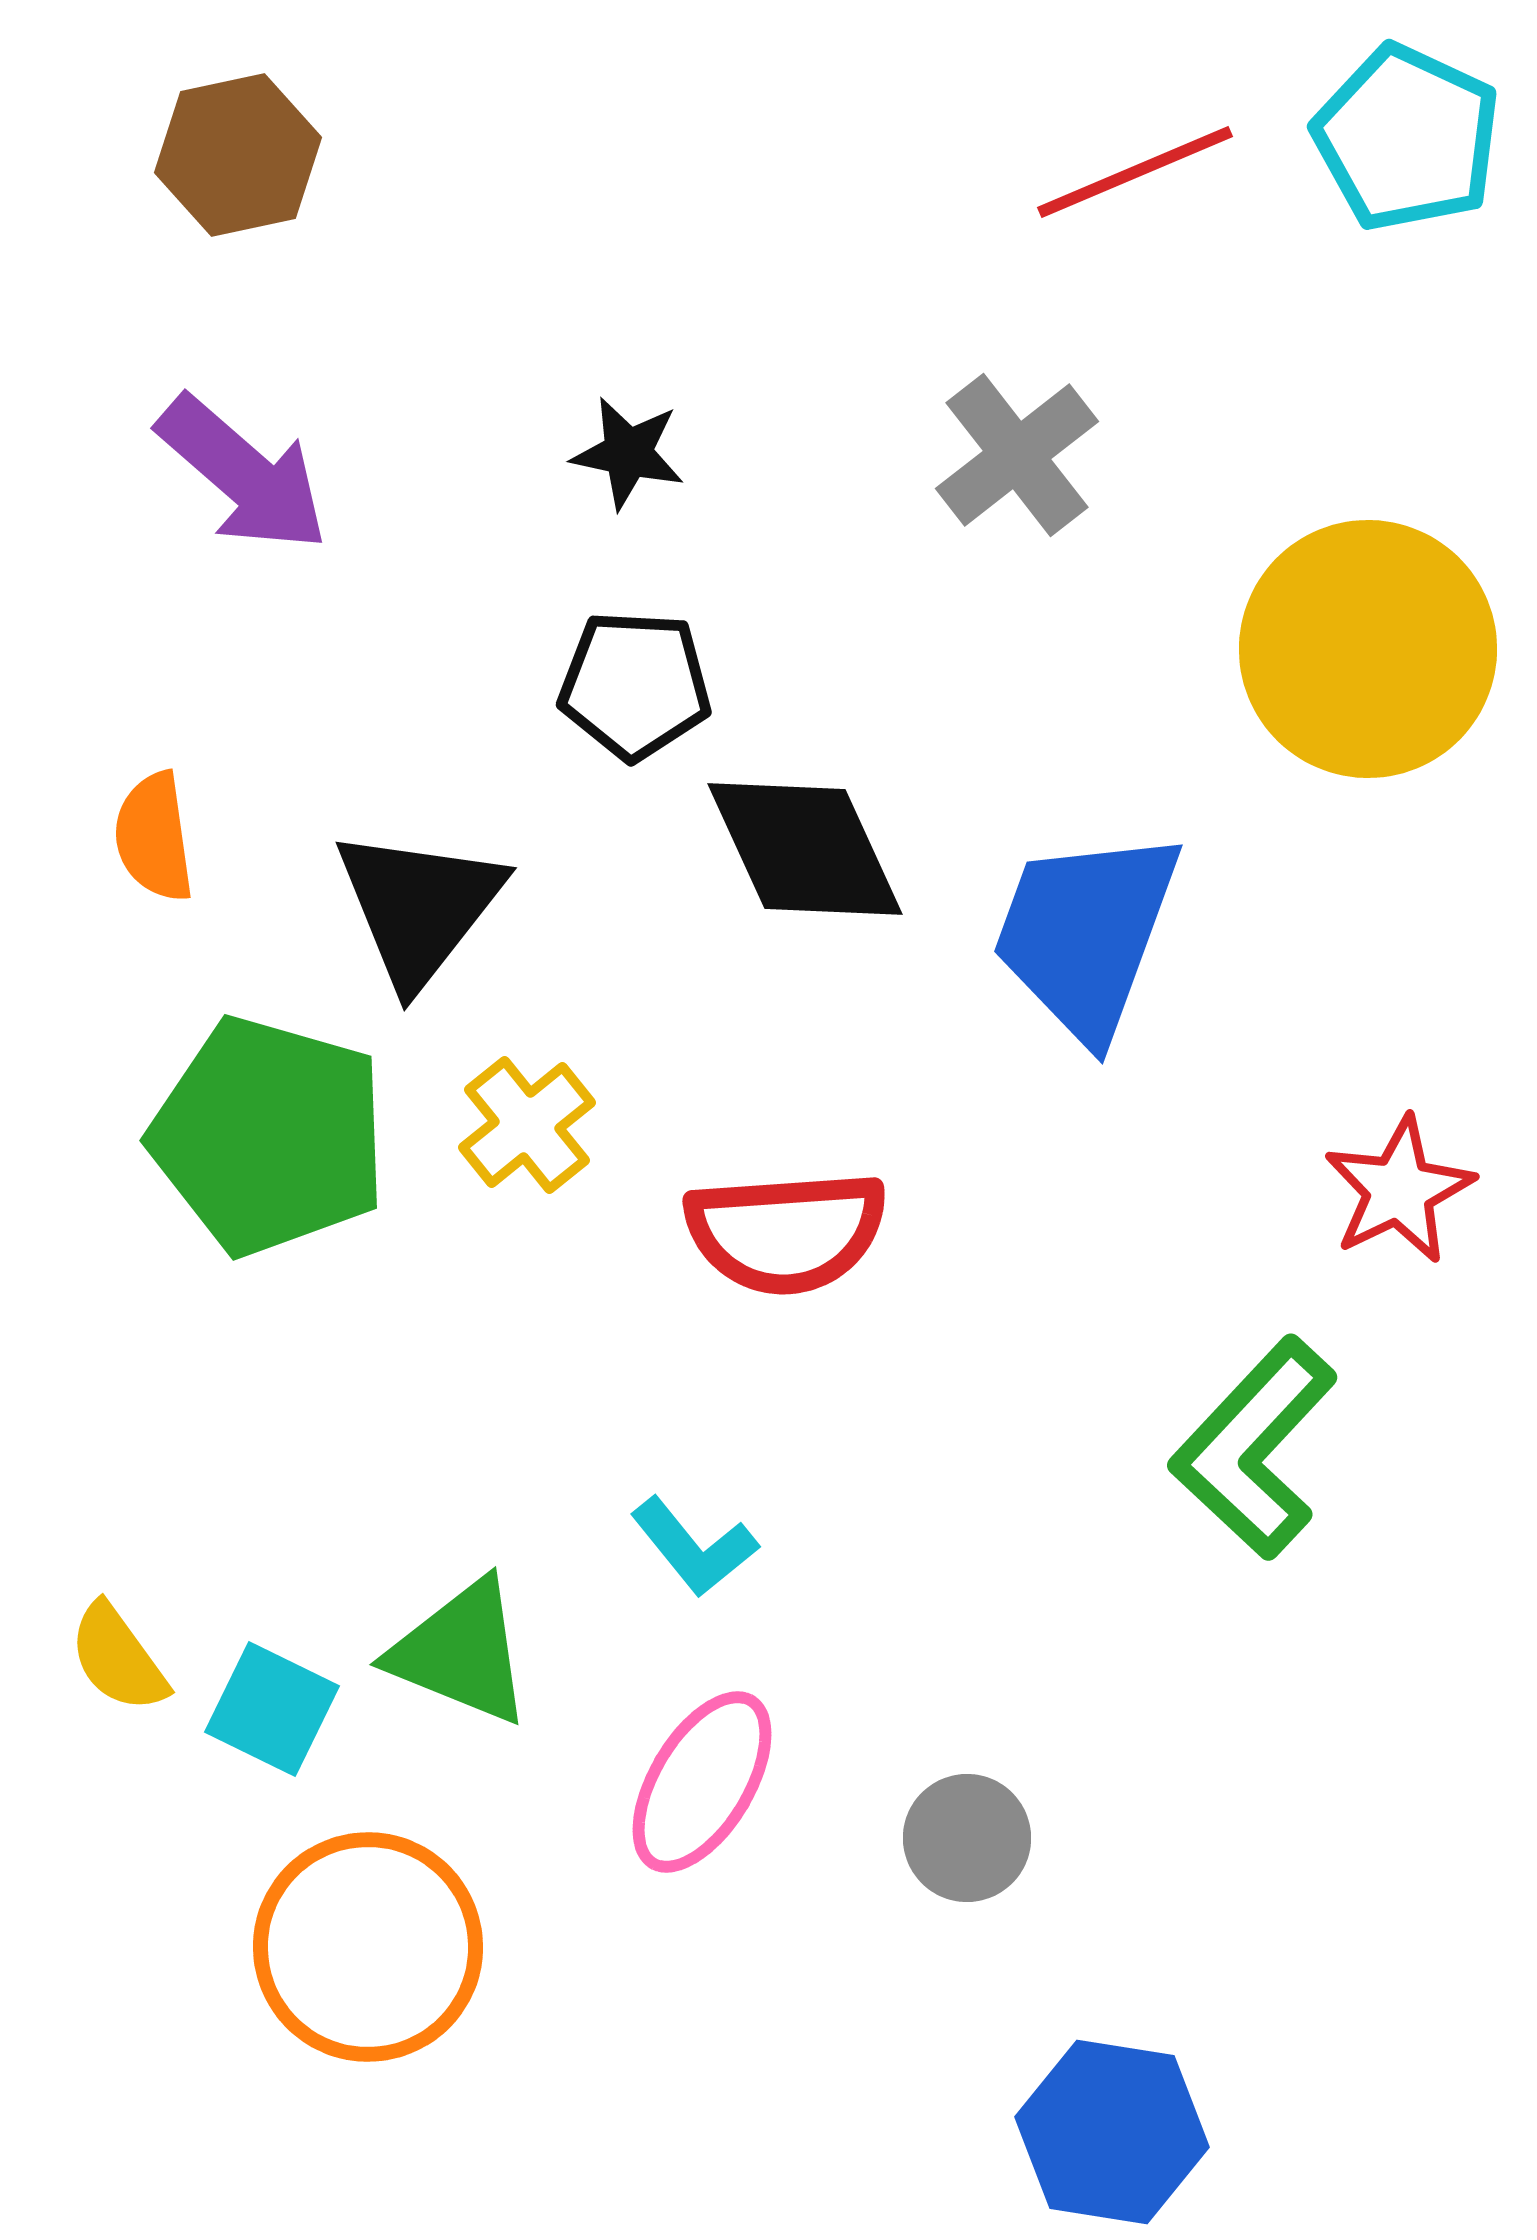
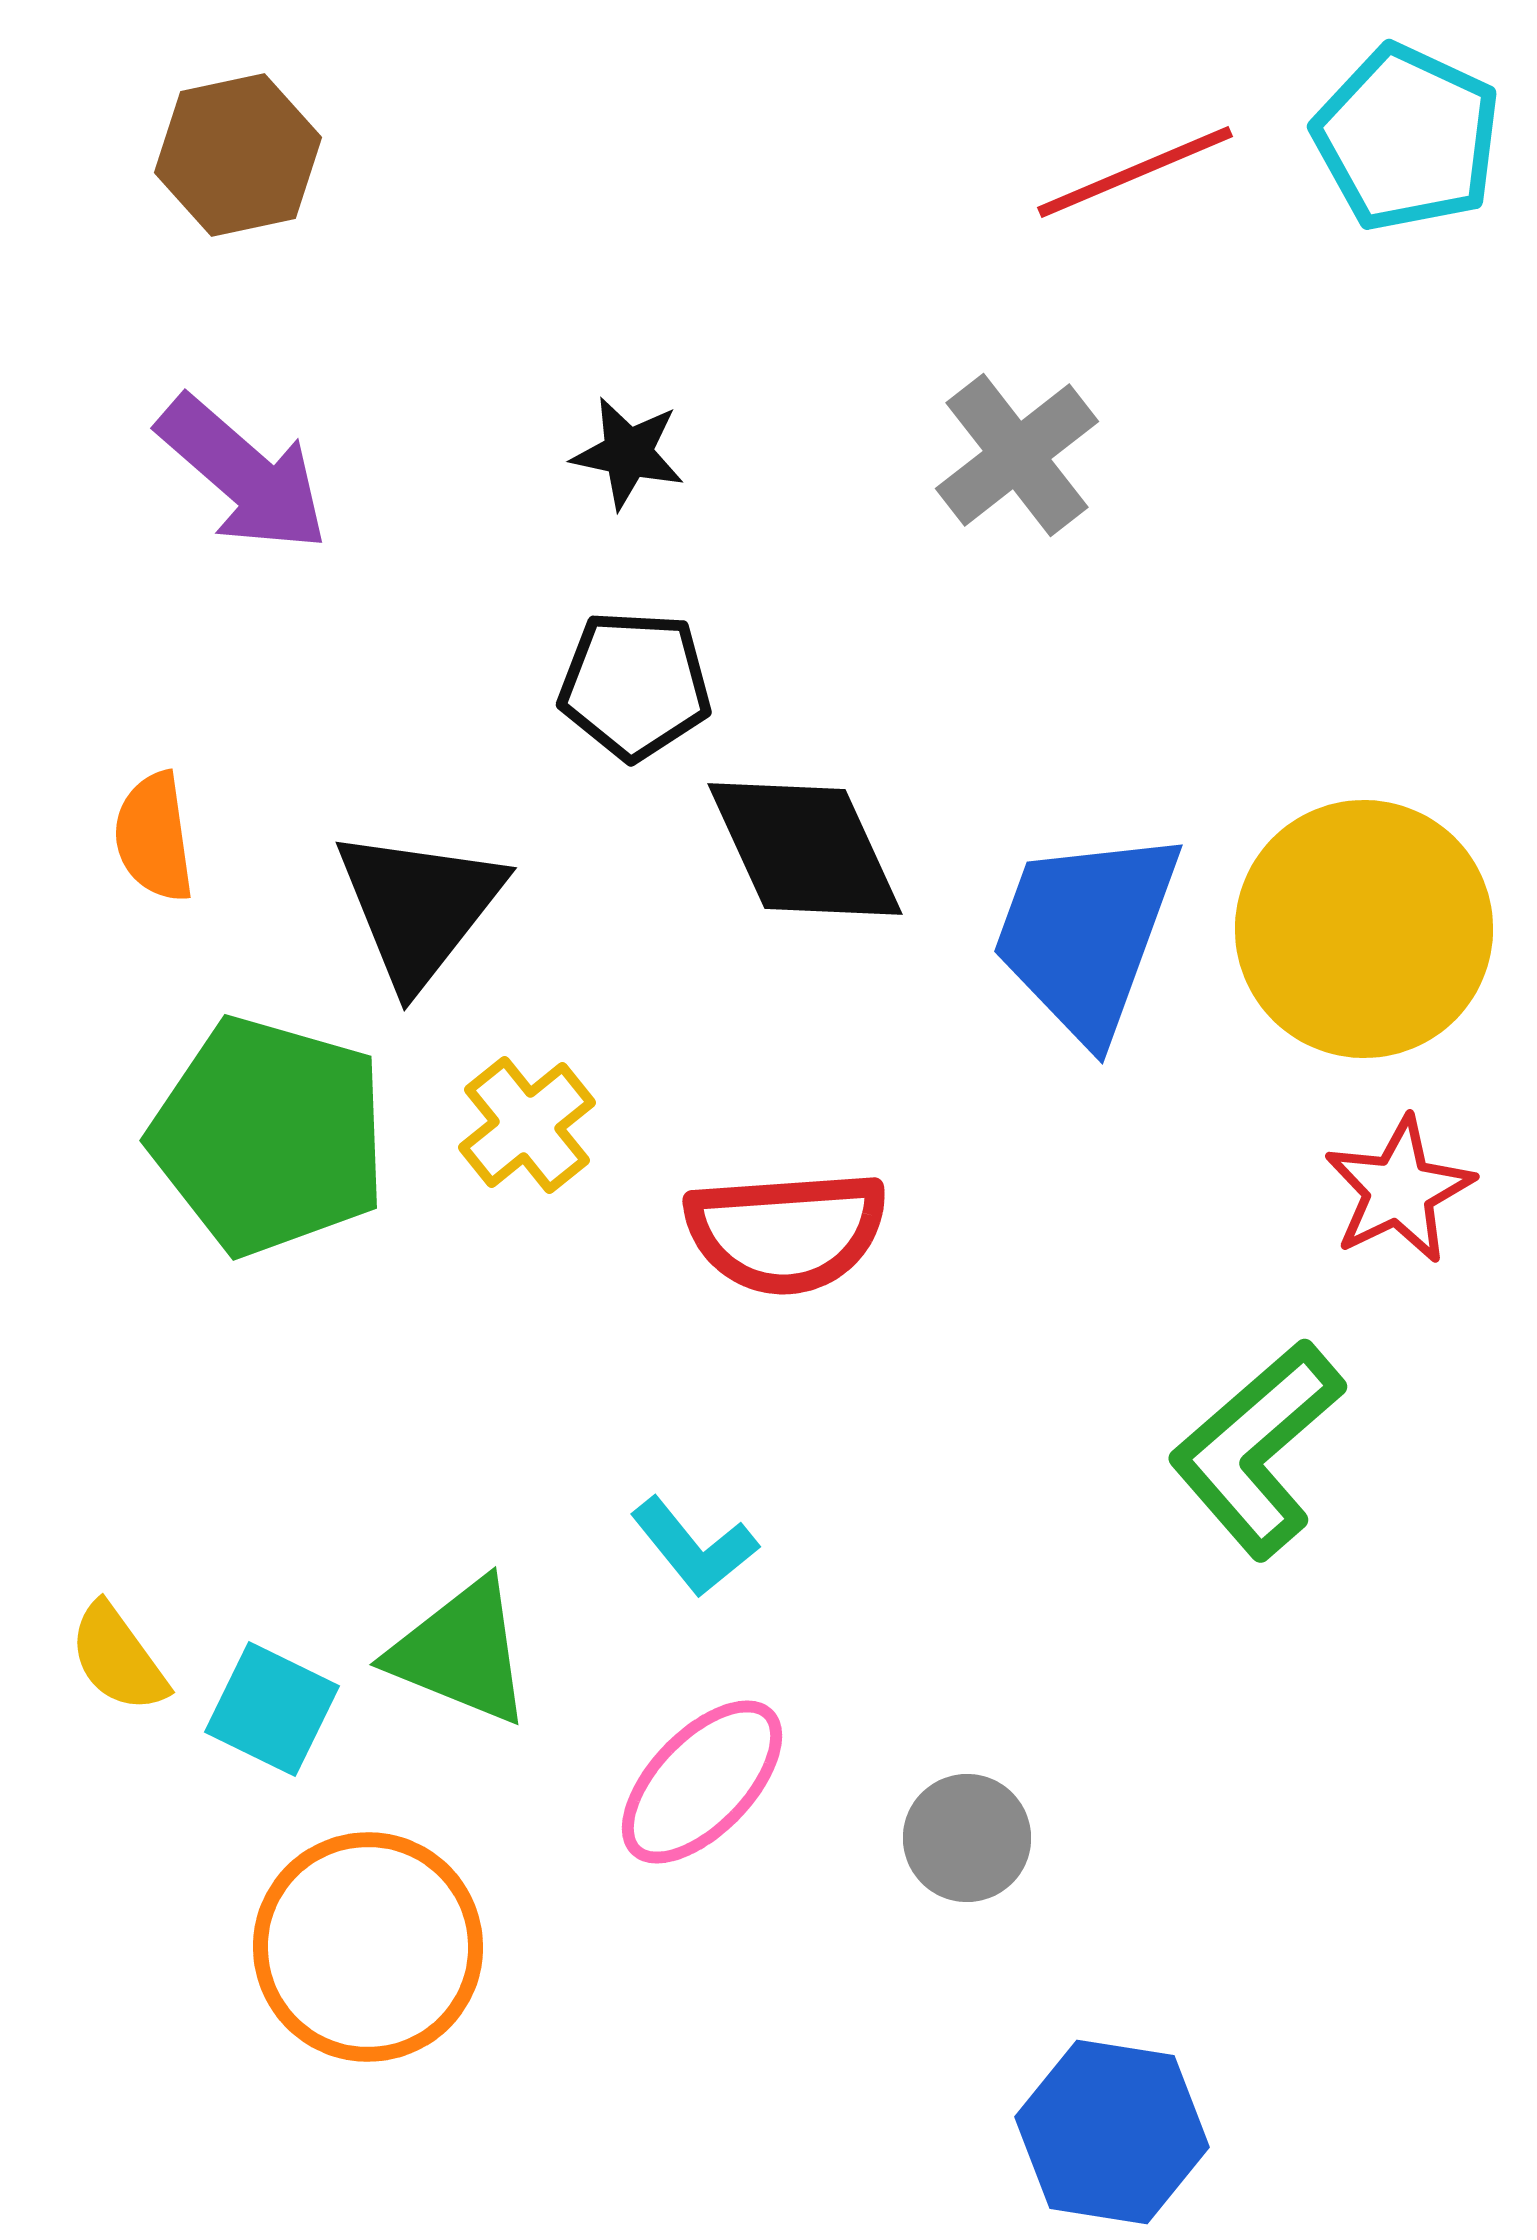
yellow circle: moved 4 px left, 280 px down
green L-shape: moved 3 px right, 1 px down; rotated 6 degrees clockwise
pink ellipse: rotated 13 degrees clockwise
